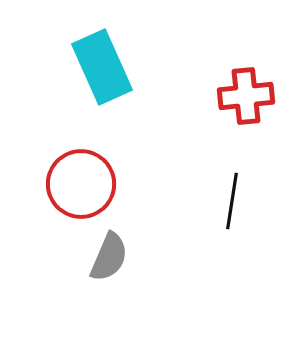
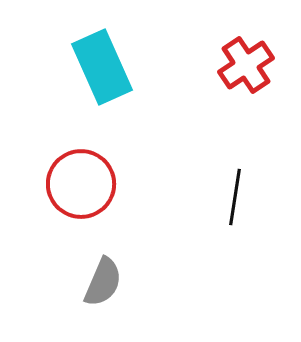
red cross: moved 31 px up; rotated 28 degrees counterclockwise
black line: moved 3 px right, 4 px up
gray semicircle: moved 6 px left, 25 px down
